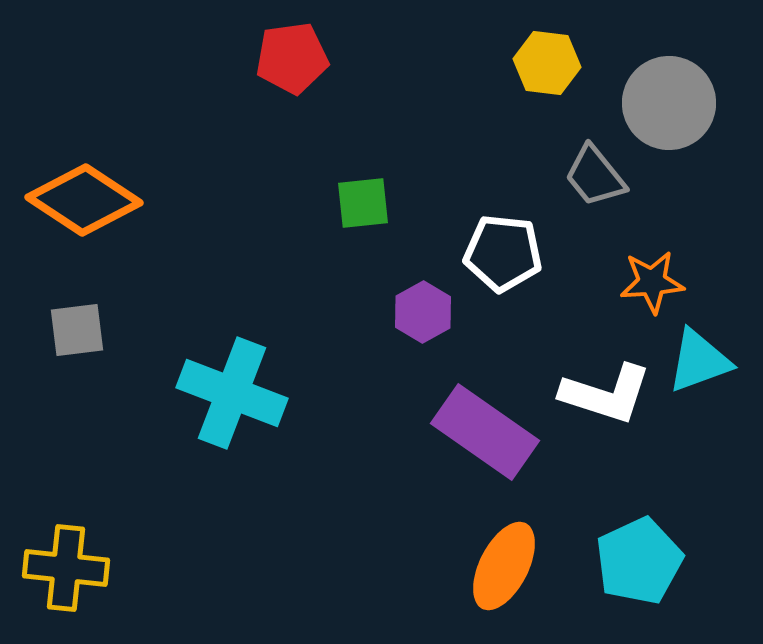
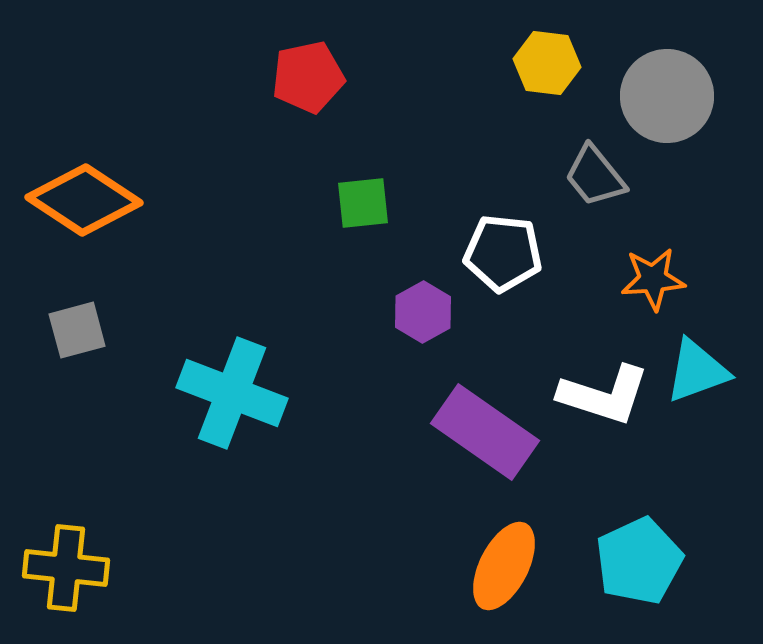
red pentagon: moved 16 px right, 19 px down; rotated 4 degrees counterclockwise
gray circle: moved 2 px left, 7 px up
orange star: moved 1 px right, 3 px up
gray square: rotated 8 degrees counterclockwise
cyan triangle: moved 2 px left, 10 px down
white L-shape: moved 2 px left, 1 px down
